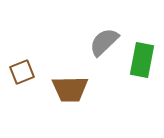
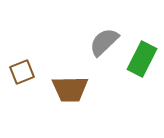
green rectangle: moved 1 px up; rotated 16 degrees clockwise
